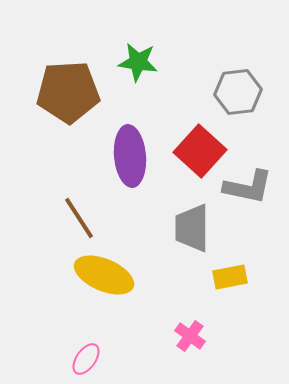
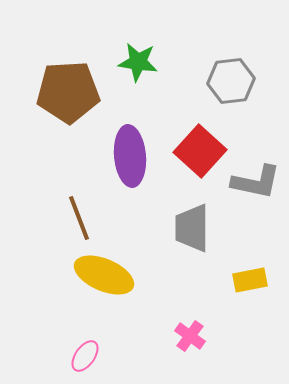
gray hexagon: moved 7 px left, 11 px up
gray L-shape: moved 8 px right, 5 px up
brown line: rotated 12 degrees clockwise
yellow rectangle: moved 20 px right, 3 px down
pink ellipse: moved 1 px left, 3 px up
